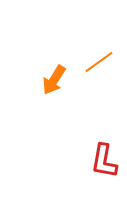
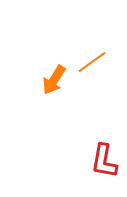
orange line: moved 7 px left
